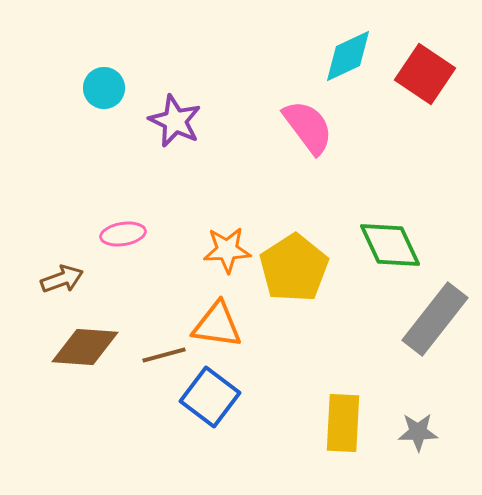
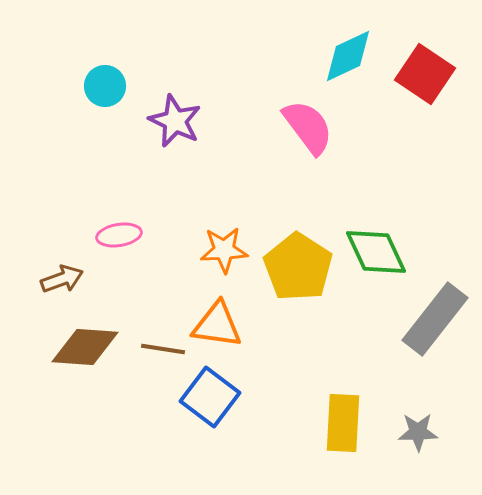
cyan circle: moved 1 px right, 2 px up
pink ellipse: moved 4 px left, 1 px down
green diamond: moved 14 px left, 7 px down
orange star: moved 3 px left
yellow pentagon: moved 4 px right, 1 px up; rotated 6 degrees counterclockwise
brown line: moved 1 px left, 6 px up; rotated 24 degrees clockwise
